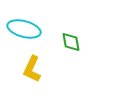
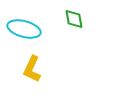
green diamond: moved 3 px right, 23 px up
